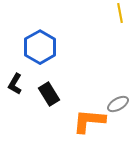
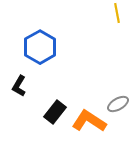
yellow line: moved 3 px left
black L-shape: moved 4 px right, 2 px down
black rectangle: moved 6 px right, 18 px down; rotated 70 degrees clockwise
orange L-shape: rotated 28 degrees clockwise
